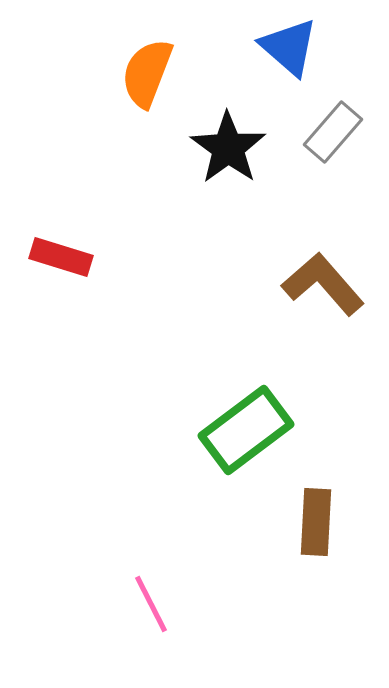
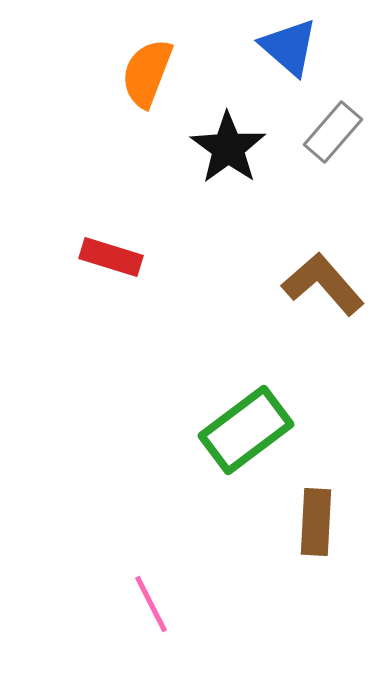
red rectangle: moved 50 px right
